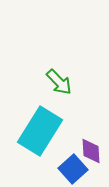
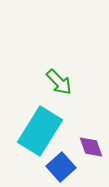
purple diamond: moved 4 px up; rotated 16 degrees counterclockwise
blue square: moved 12 px left, 2 px up
